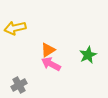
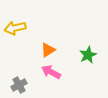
pink arrow: moved 8 px down
